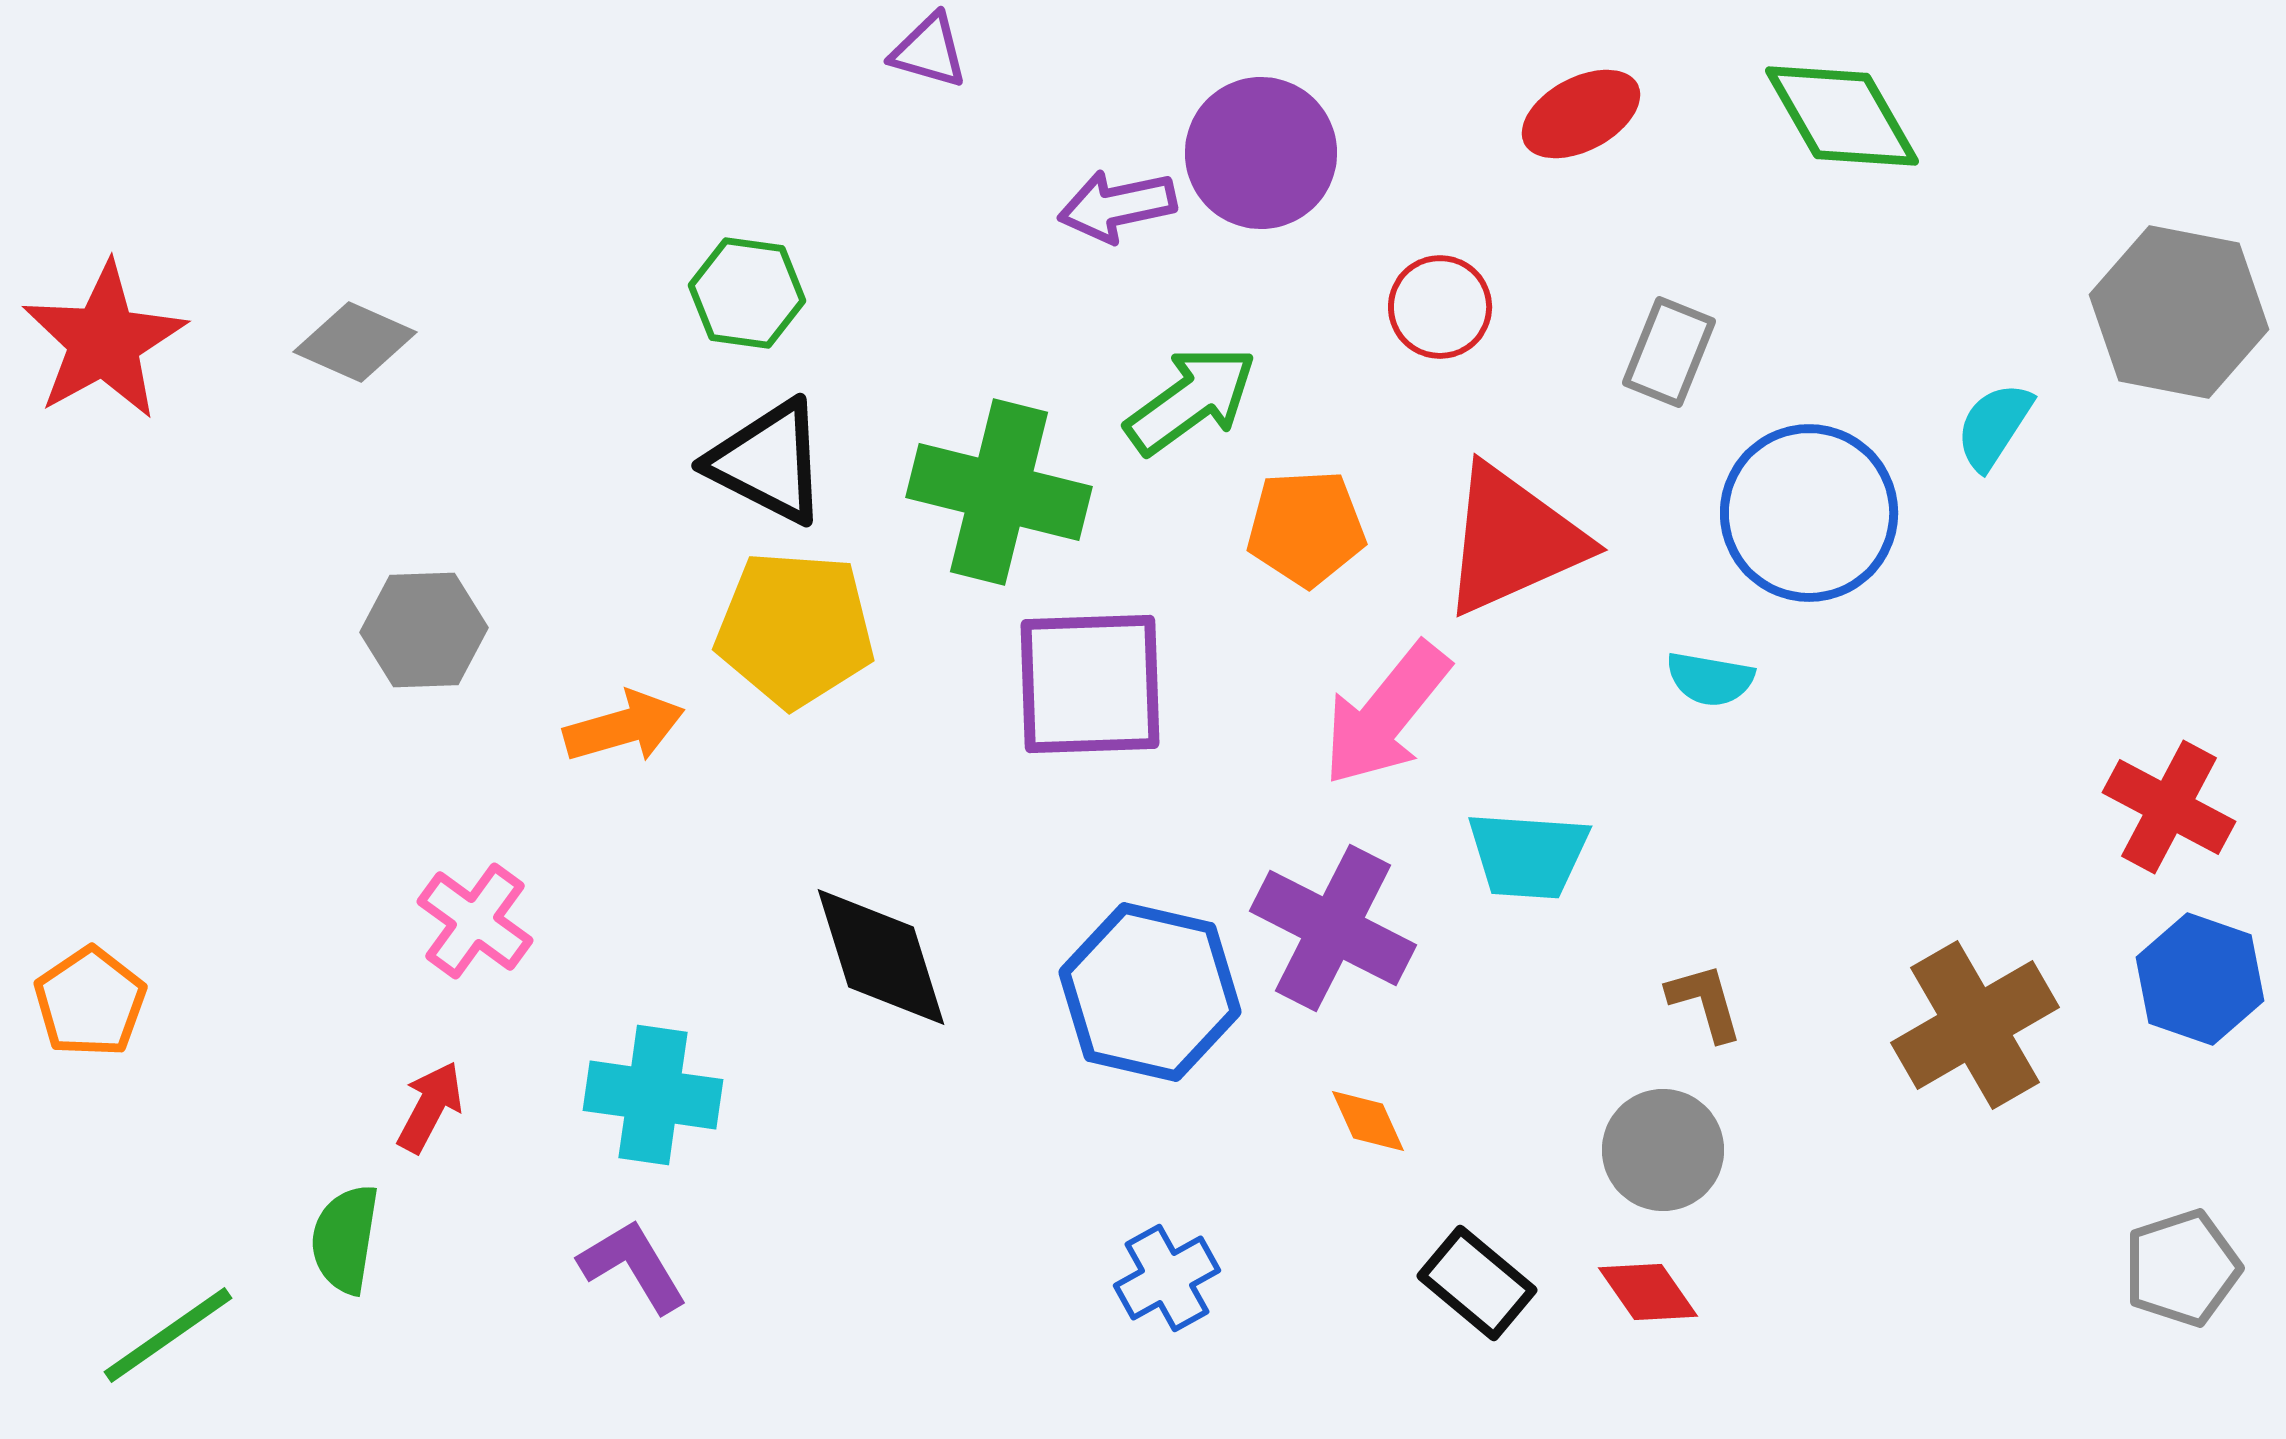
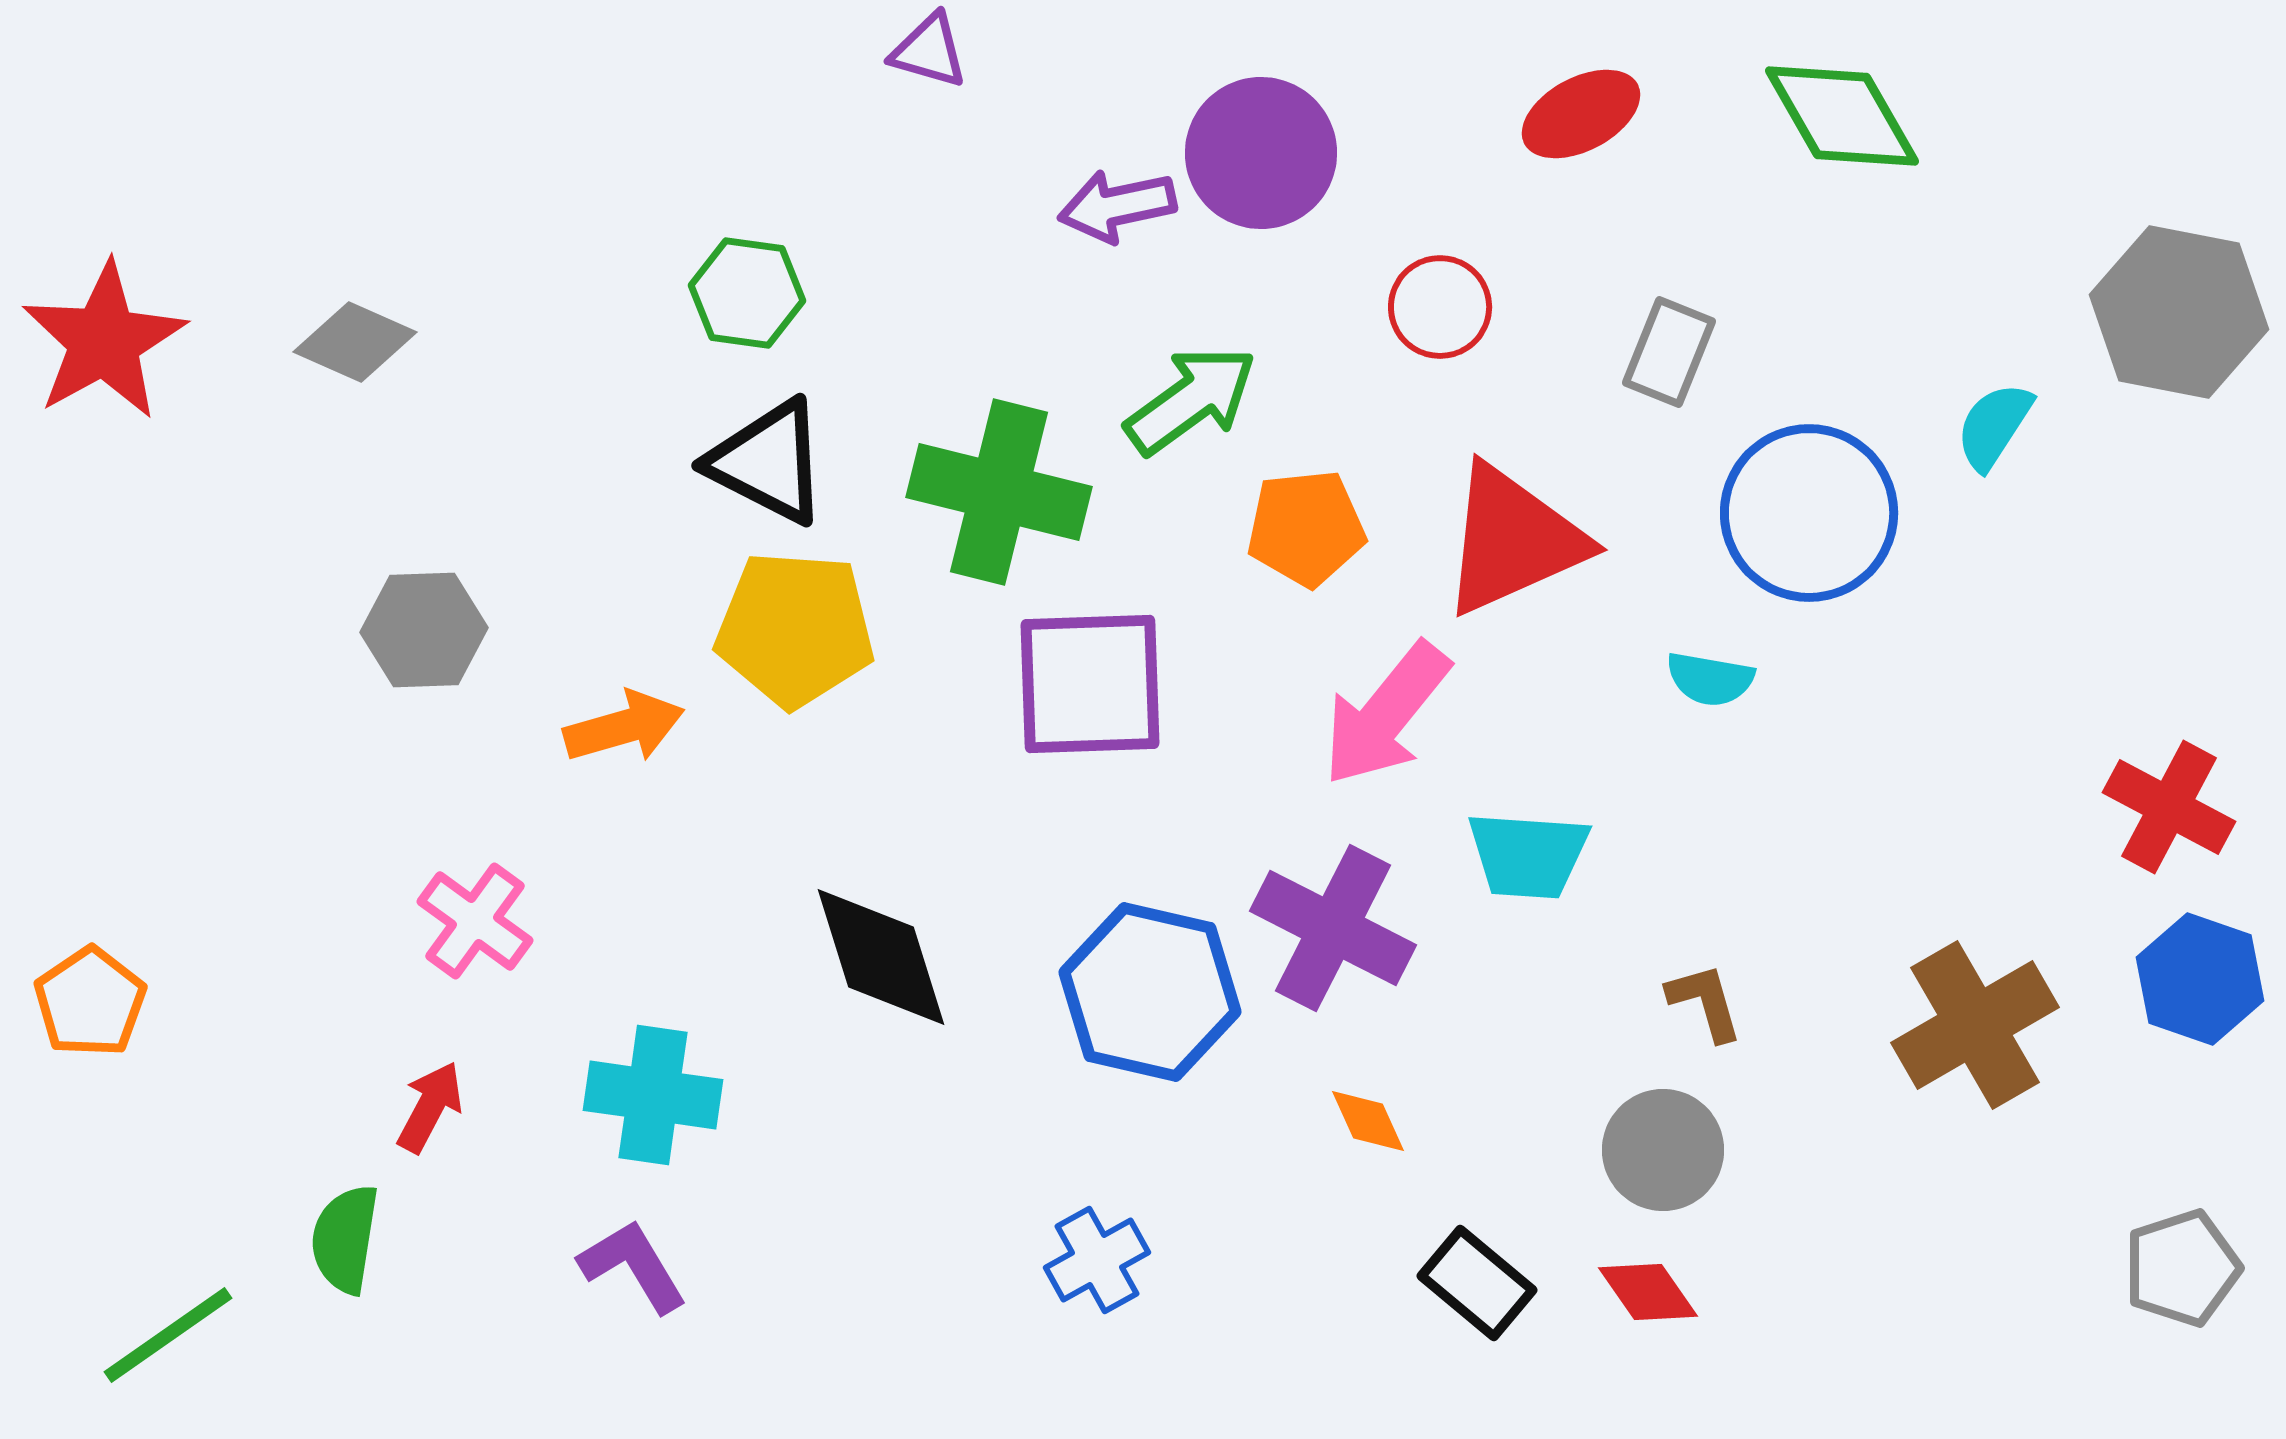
orange pentagon at (1306, 528): rotated 3 degrees counterclockwise
blue cross at (1167, 1278): moved 70 px left, 18 px up
